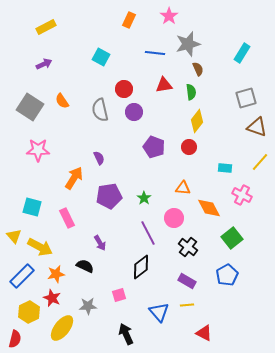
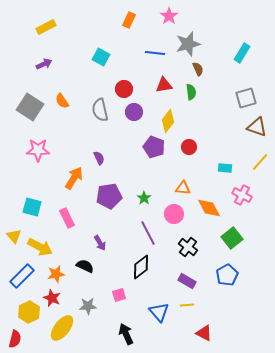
yellow diamond at (197, 121): moved 29 px left
pink circle at (174, 218): moved 4 px up
